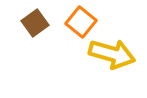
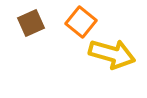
brown square: moved 4 px left; rotated 12 degrees clockwise
